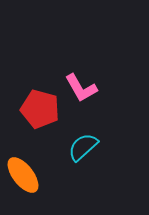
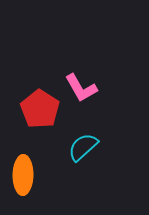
red pentagon: rotated 18 degrees clockwise
orange ellipse: rotated 39 degrees clockwise
